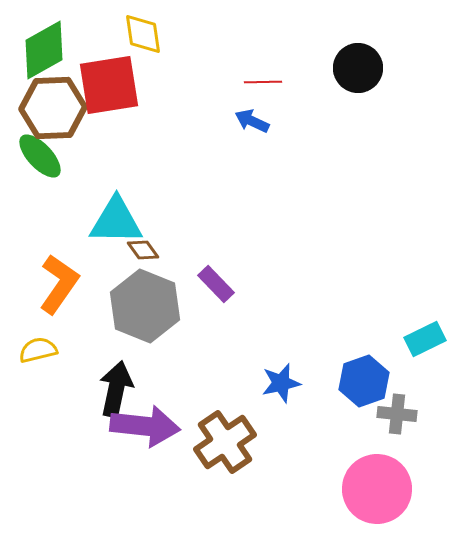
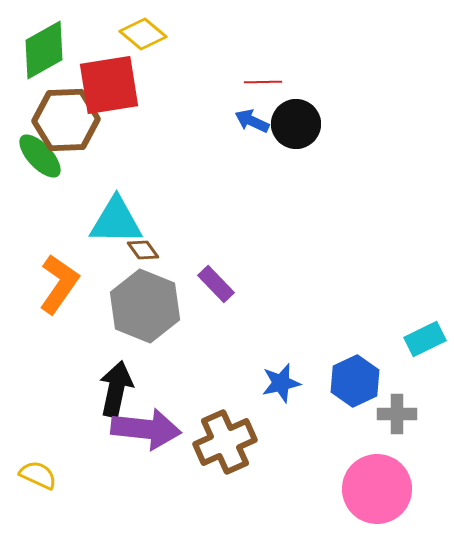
yellow diamond: rotated 42 degrees counterclockwise
black circle: moved 62 px left, 56 px down
brown hexagon: moved 13 px right, 12 px down
yellow semicircle: moved 125 px down; rotated 39 degrees clockwise
blue hexagon: moved 9 px left; rotated 6 degrees counterclockwise
gray cross: rotated 6 degrees counterclockwise
purple arrow: moved 1 px right, 3 px down
brown cross: rotated 10 degrees clockwise
